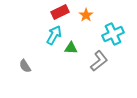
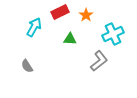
cyan arrow: moved 20 px left, 8 px up
green triangle: moved 1 px left, 9 px up
gray semicircle: moved 2 px right
